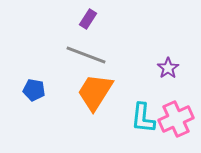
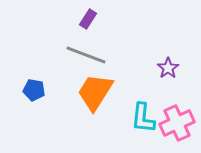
pink cross: moved 1 px right, 4 px down
